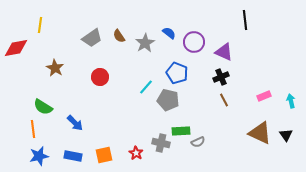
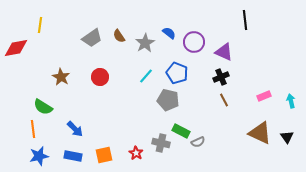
brown star: moved 6 px right, 9 px down
cyan line: moved 11 px up
blue arrow: moved 6 px down
green rectangle: rotated 30 degrees clockwise
black triangle: moved 1 px right, 2 px down
